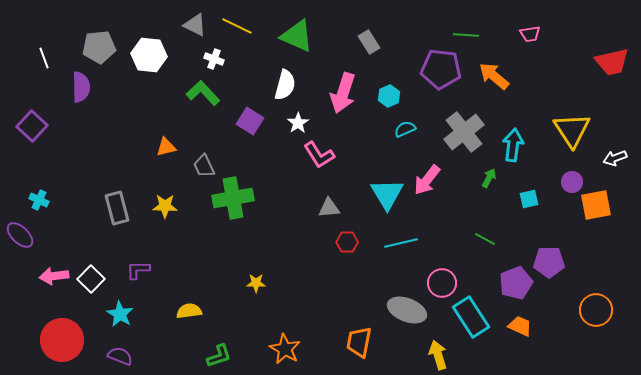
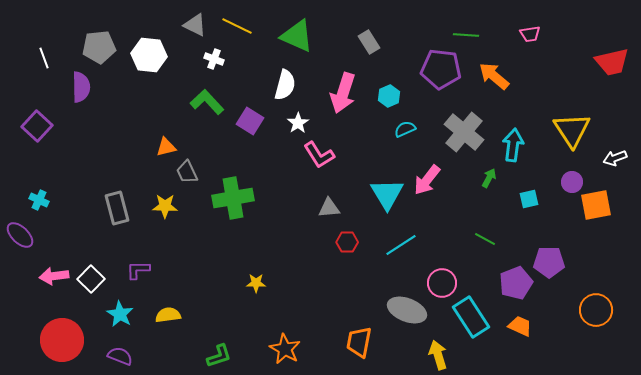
green L-shape at (203, 93): moved 4 px right, 9 px down
purple square at (32, 126): moved 5 px right
gray cross at (464, 132): rotated 12 degrees counterclockwise
gray trapezoid at (204, 166): moved 17 px left, 6 px down
cyan line at (401, 243): moved 2 px down; rotated 20 degrees counterclockwise
yellow semicircle at (189, 311): moved 21 px left, 4 px down
